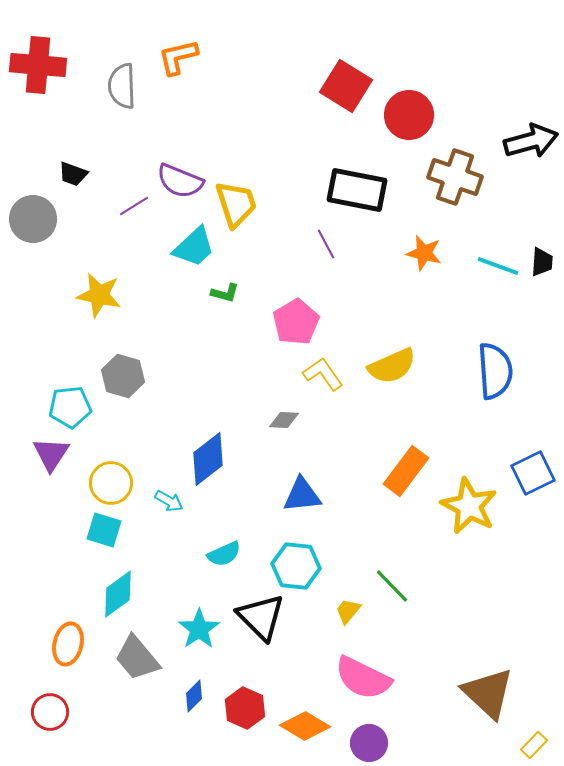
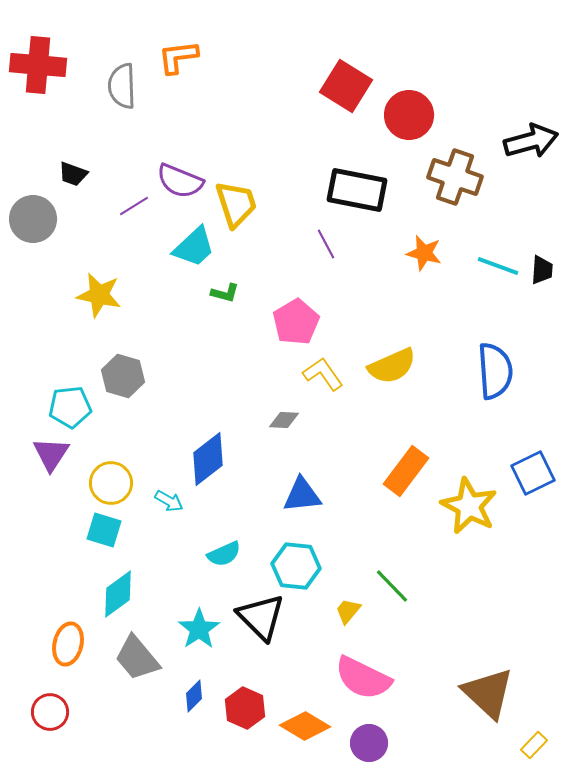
orange L-shape at (178, 57): rotated 6 degrees clockwise
black trapezoid at (542, 262): moved 8 px down
